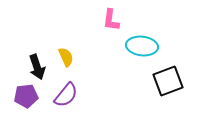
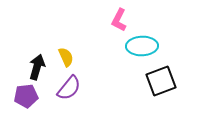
pink L-shape: moved 8 px right; rotated 20 degrees clockwise
cyan ellipse: rotated 8 degrees counterclockwise
black arrow: rotated 145 degrees counterclockwise
black square: moved 7 px left
purple semicircle: moved 3 px right, 7 px up
